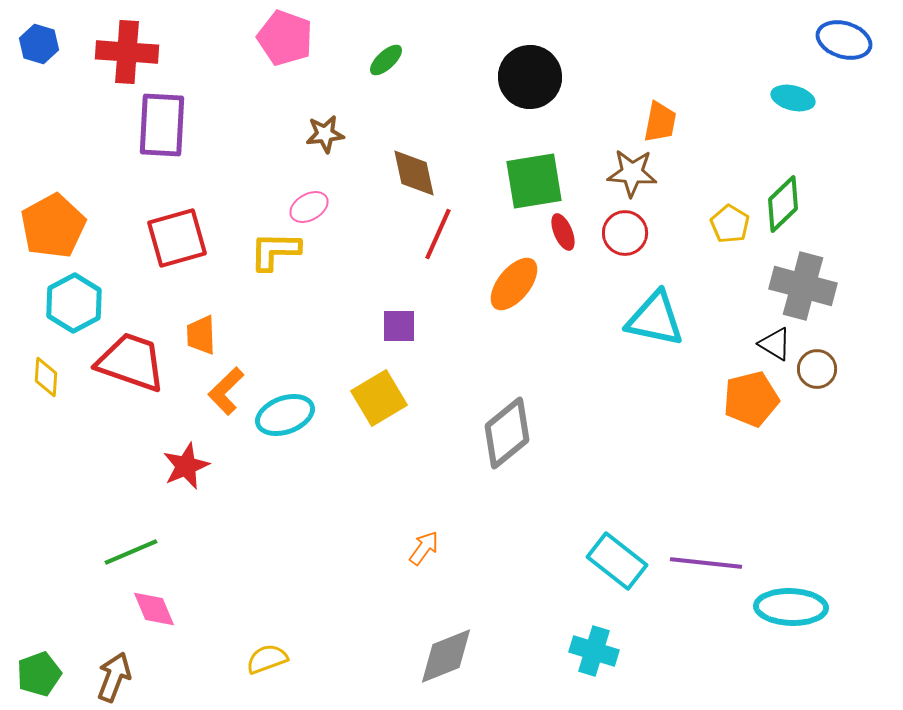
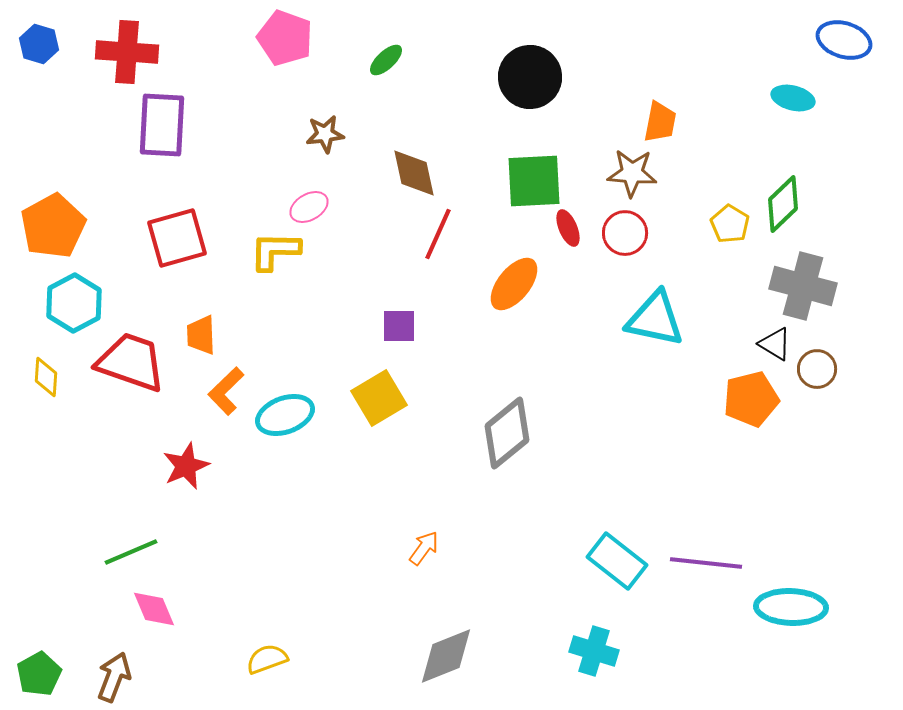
green square at (534, 181): rotated 6 degrees clockwise
red ellipse at (563, 232): moved 5 px right, 4 px up
green pentagon at (39, 674): rotated 9 degrees counterclockwise
